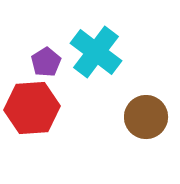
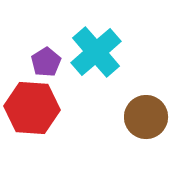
cyan cross: rotated 12 degrees clockwise
red hexagon: rotated 8 degrees clockwise
